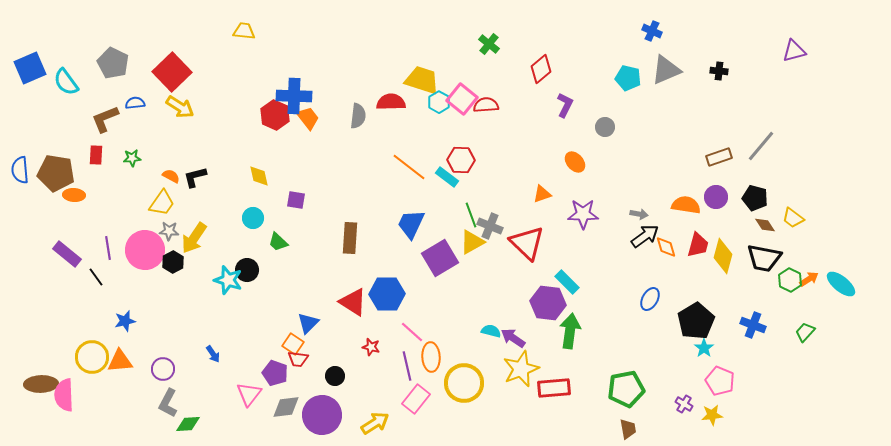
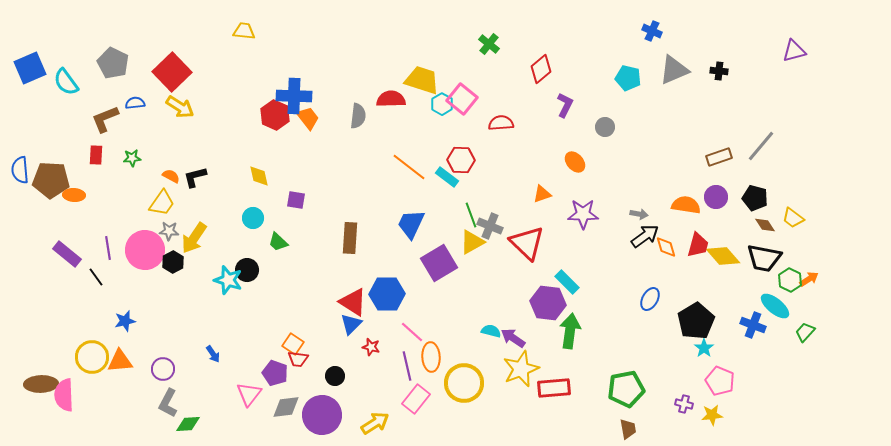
gray triangle at (666, 70): moved 8 px right
red semicircle at (391, 102): moved 3 px up
cyan hexagon at (439, 102): moved 3 px right, 2 px down
red semicircle at (486, 105): moved 15 px right, 18 px down
brown pentagon at (56, 173): moved 5 px left, 7 px down; rotated 6 degrees counterclockwise
yellow diamond at (723, 256): rotated 56 degrees counterclockwise
purple square at (440, 258): moved 1 px left, 5 px down
cyan ellipse at (841, 284): moved 66 px left, 22 px down
blue triangle at (308, 323): moved 43 px right, 1 px down
purple cross at (684, 404): rotated 18 degrees counterclockwise
